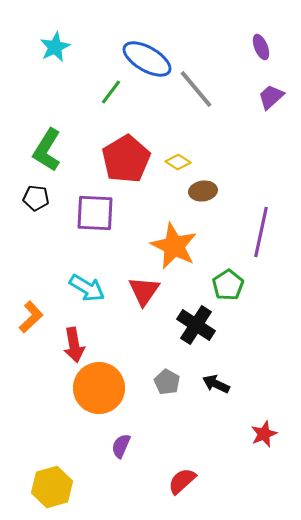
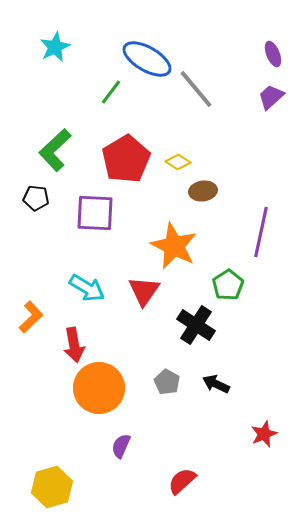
purple ellipse: moved 12 px right, 7 px down
green L-shape: moved 8 px right; rotated 15 degrees clockwise
